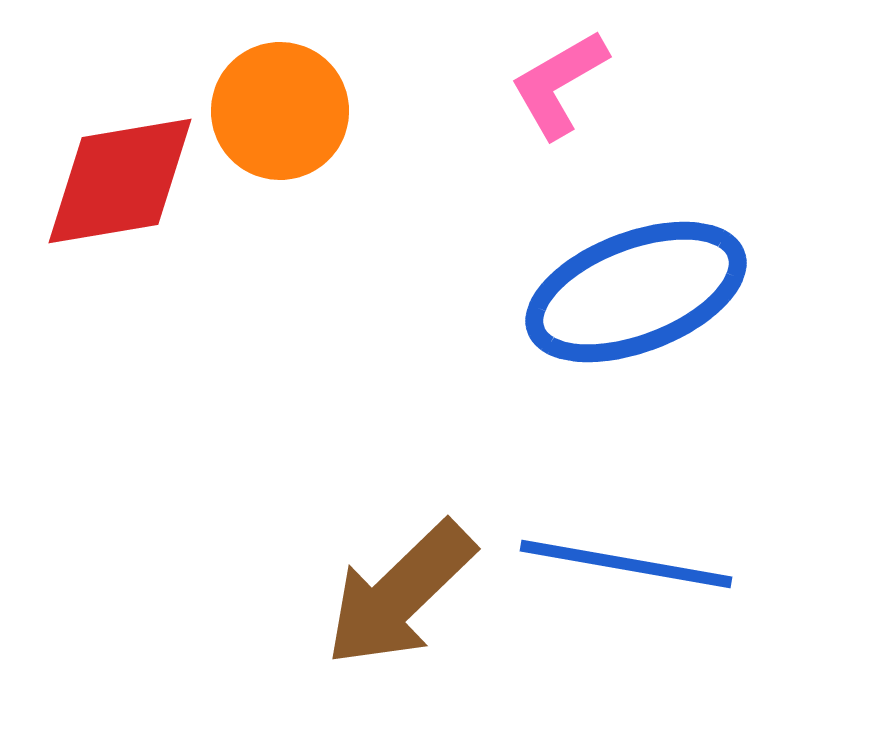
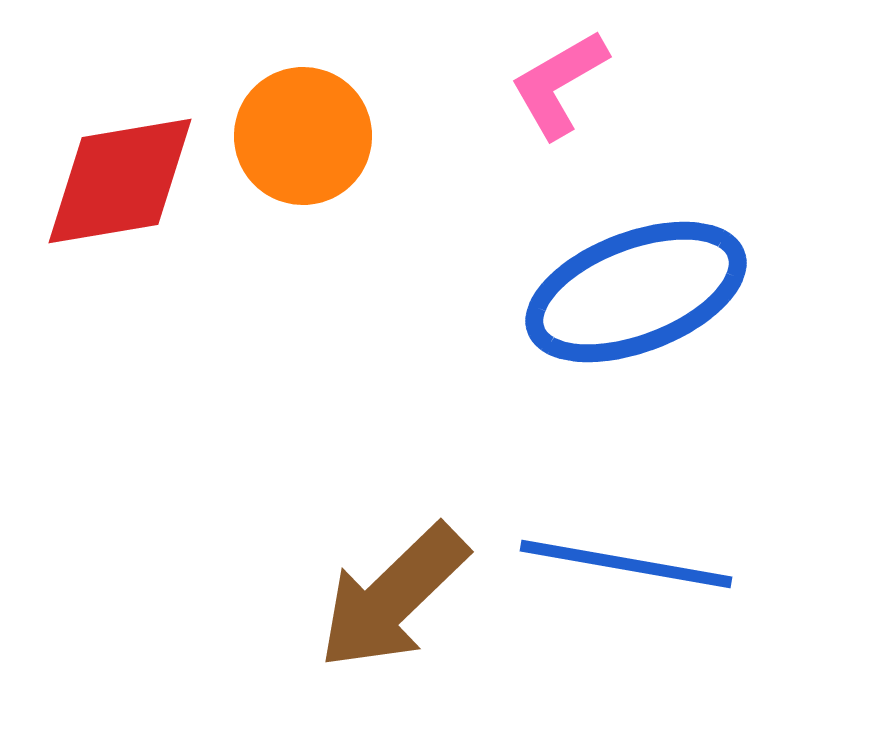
orange circle: moved 23 px right, 25 px down
brown arrow: moved 7 px left, 3 px down
